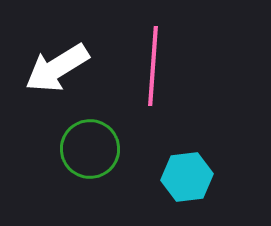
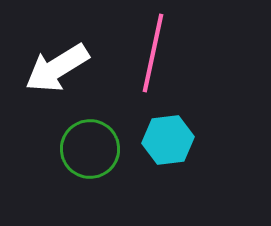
pink line: moved 13 px up; rotated 8 degrees clockwise
cyan hexagon: moved 19 px left, 37 px up
